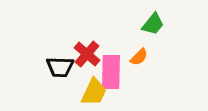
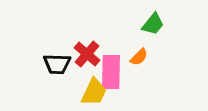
black trapezoid: moved 3 px left, 3 px up
